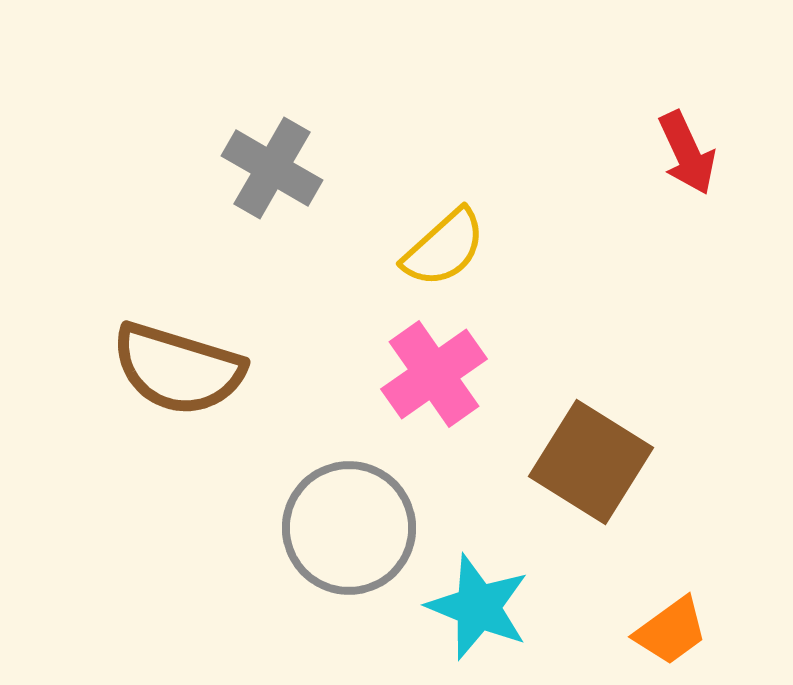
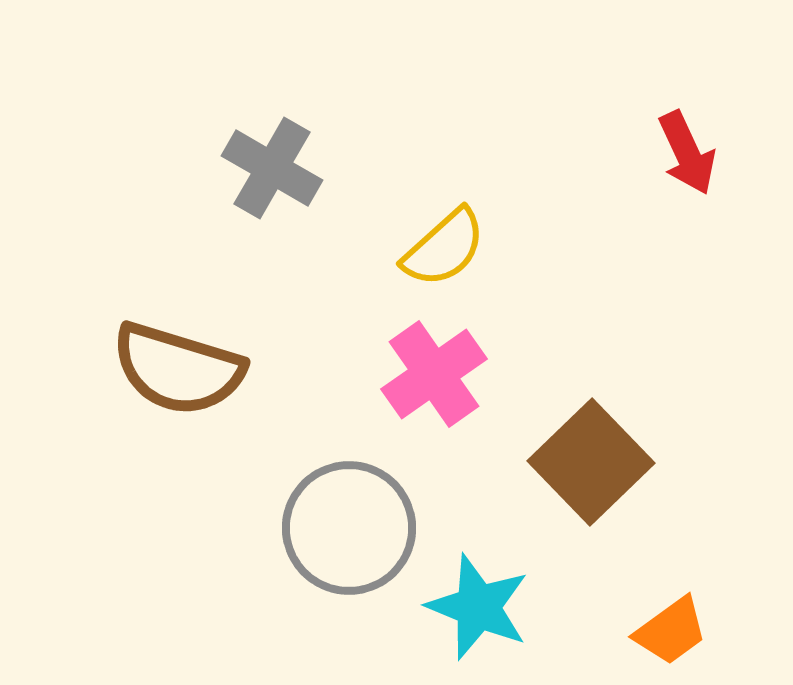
brown square: rotated 14 degrees clockwise
